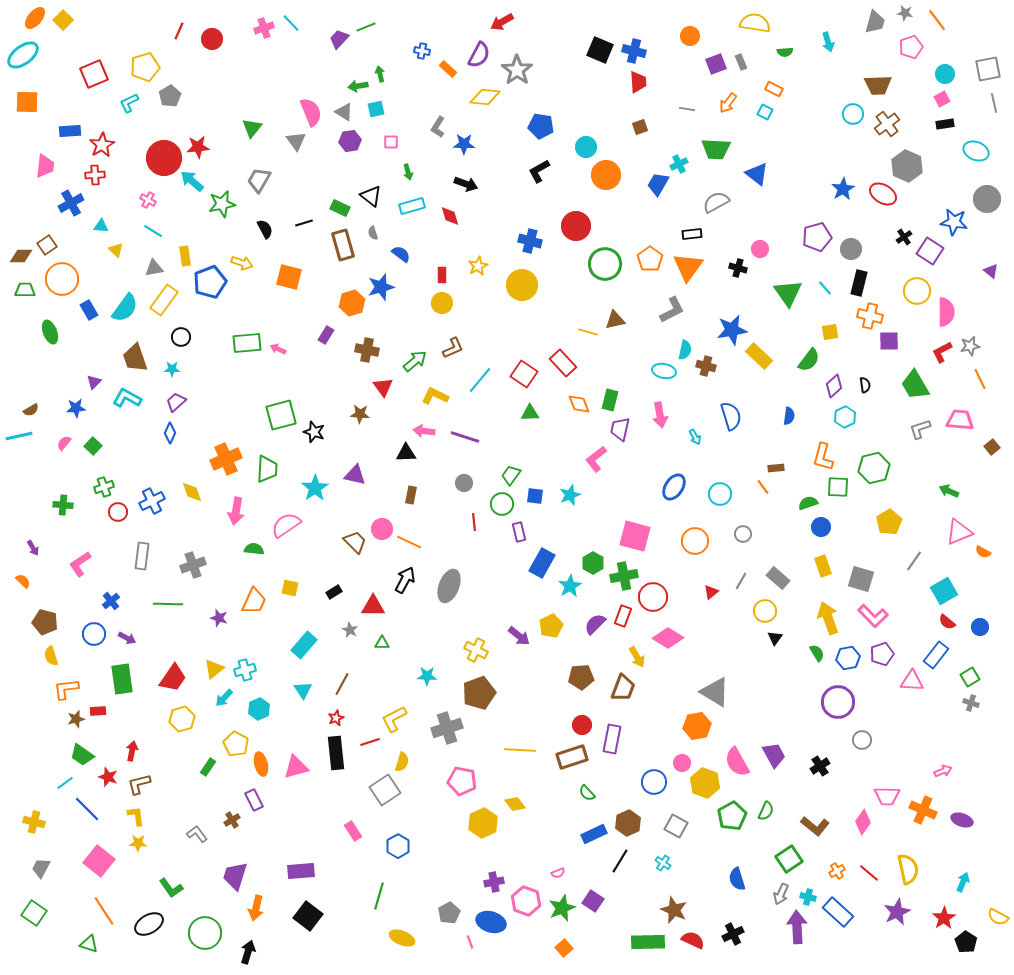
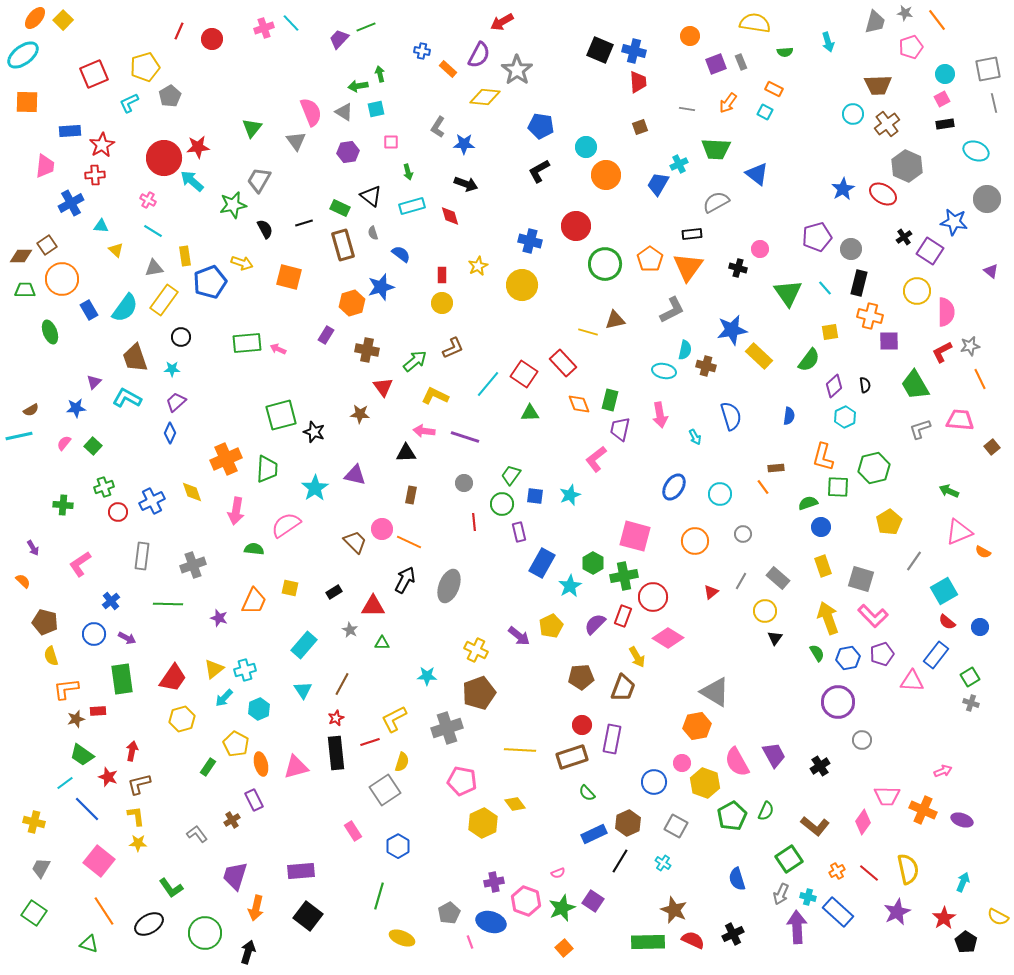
purple hexagon at (350, 141): moved 2 px left, 11 px down
green star at (222, 204): moved 11 px right, 1 px down
cyan line at (480, 380): moved 8 px right, 4 px down
